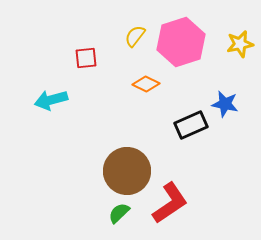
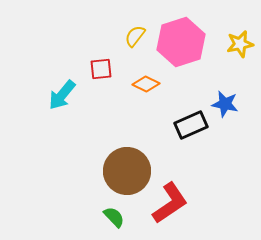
red square: moved 15 px right, 11 px down
cyan arrow: moved 11 px right, 5 px up; rotated 36 degrees counterclockwise
green semicircle: moved 5 px left, 4 px down; rotated 90 degrees clockwise
